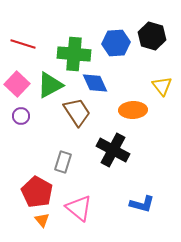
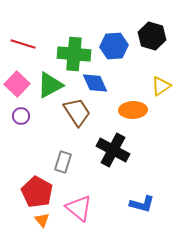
blue hexagon: moved 2 px left, 3 px down
yellow triangle: moved 1 px left; rotated 35 degrees clockwise
